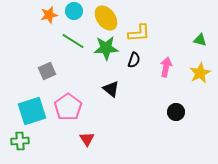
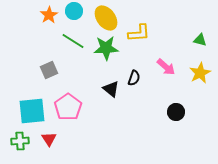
orange star: rotated 18 degrees counterclockwise
black semicircle: moved 18 px down
pink arrow: rotated 120 degrees clockwise
gray square: moved 2 px right, 1 px up
cyan square: rotated 12 degrees clockwise
red triangle: moved 38 px left
